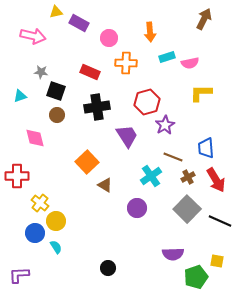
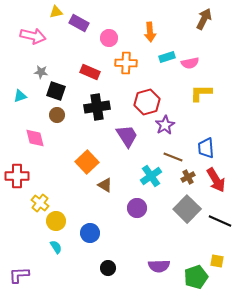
blue circle: moved 55 px right
purple semicircle: moved 14 px left, 12 px down
